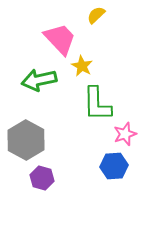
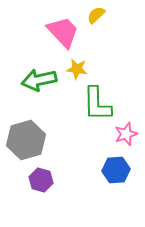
pink trapezoid: moved 3 px right, 7 px up
yellow star: moved 5 px left, 3 px down; rotated 20 degrees counterclockwise
pink star: moved 1 px right
gray hexagon: rotated 15 degrees clockwise
blue hexagon: moved 2 px right, 4 px down
purple hexagon: moved 1 px left, 2 px down
